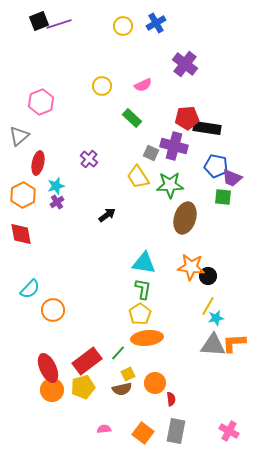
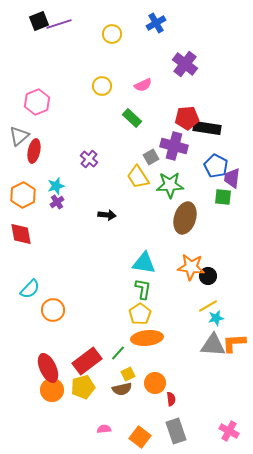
yellow circle at (123, 26): moved 11 px left, 8 px down
pink hexagon at (41, 102): moved 4 px left
gray square at (151, 153): moved 4 px down; rotated 35 degrees clockwise
red ellipse at (38, 163): moved 4 px left, 12 px up
blue pentagon at (216, 166): rotated 15 degrees clockwise
purple trapezoid at (232, 178): rotated 75 degrees clockwise
black arrow at (107, 215): rotated 42 degrees clockwise
yellow line at (208, 306): rotated 30 degrees clockwise
gray rectangle at (176, 431): rotated 30 degrees counterclockwise
orange square at (143, 433): moved 3 px left, 4 px down
